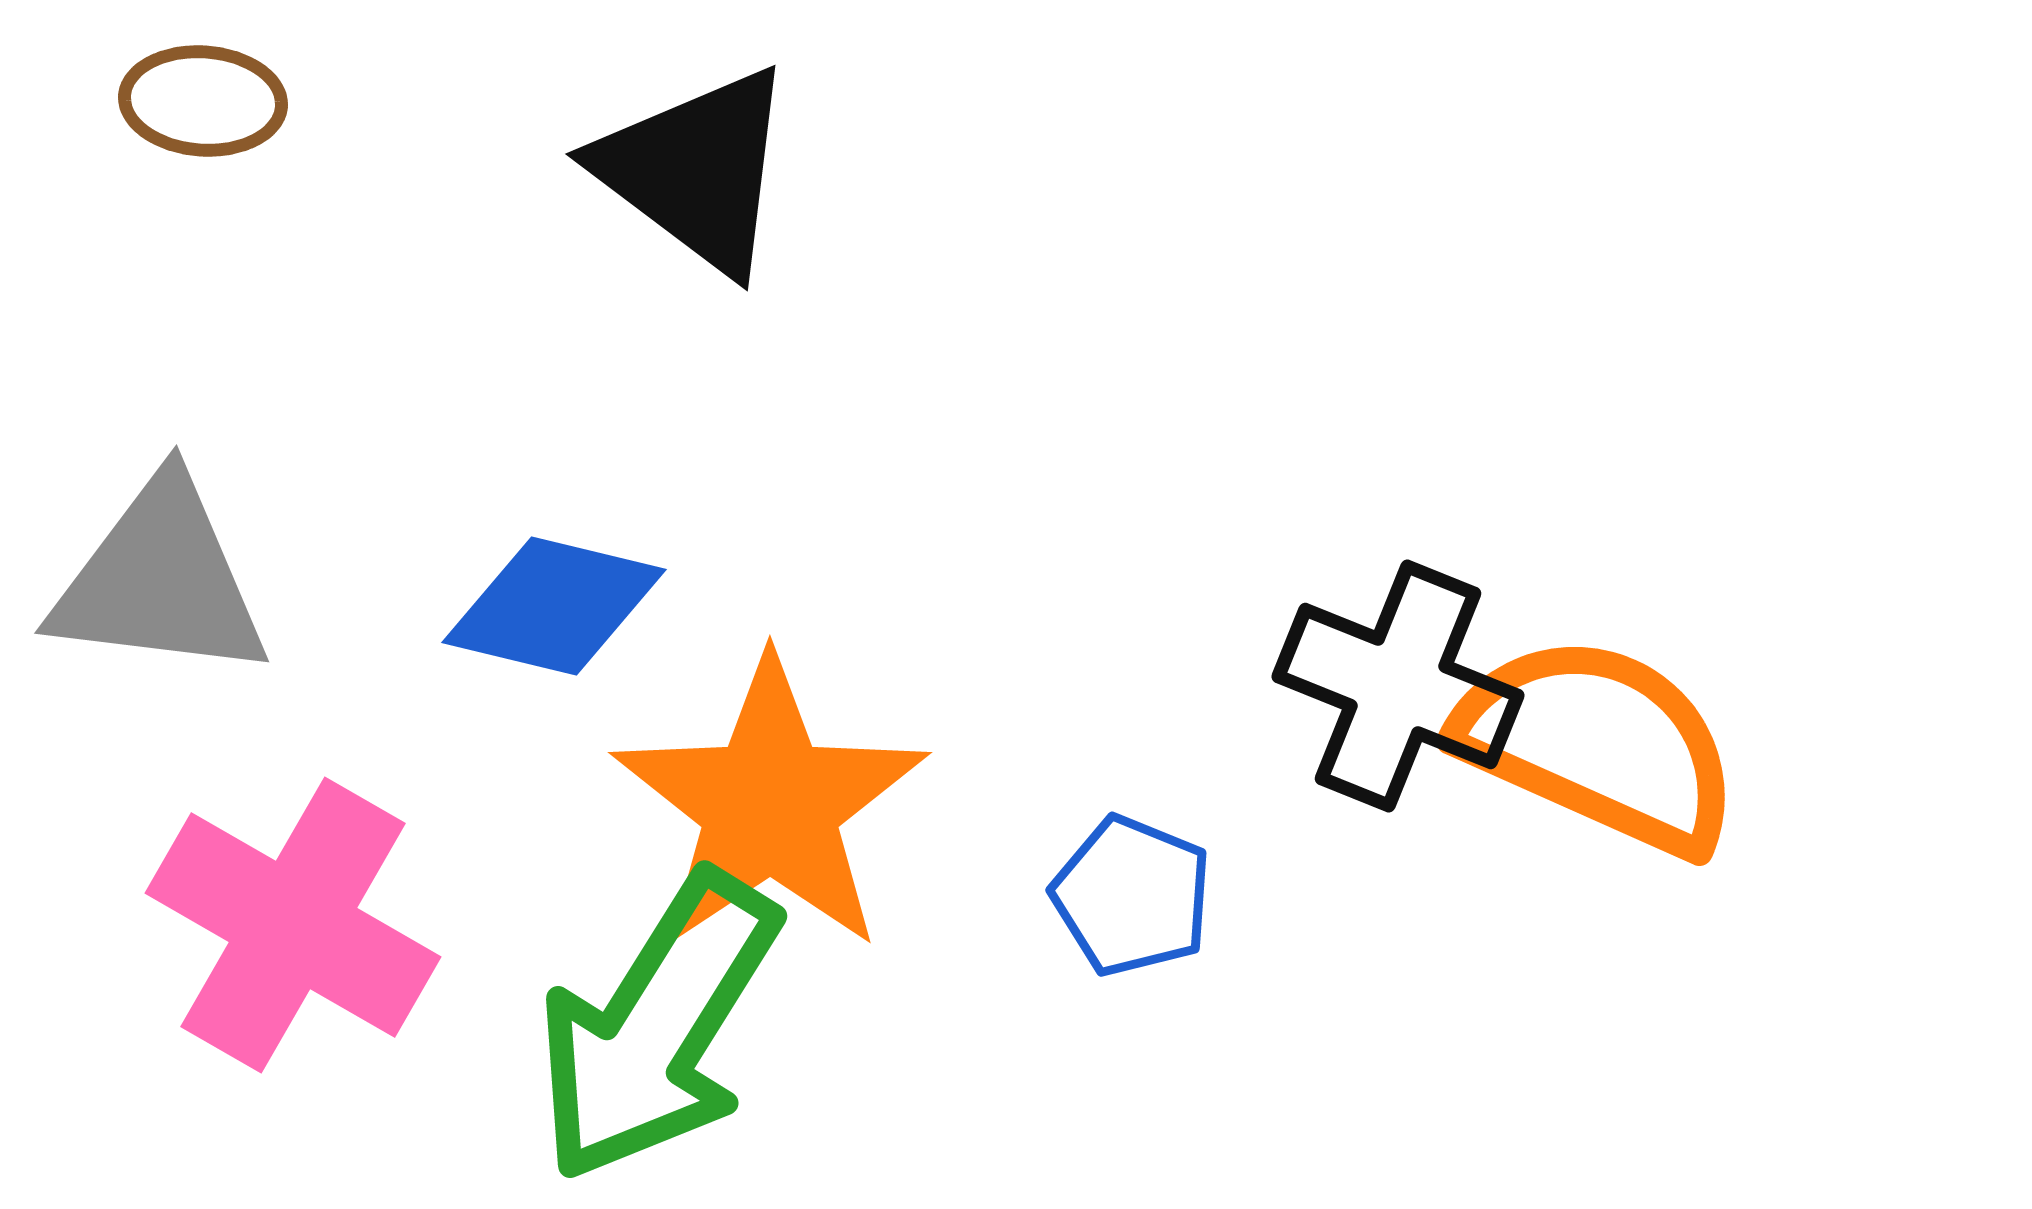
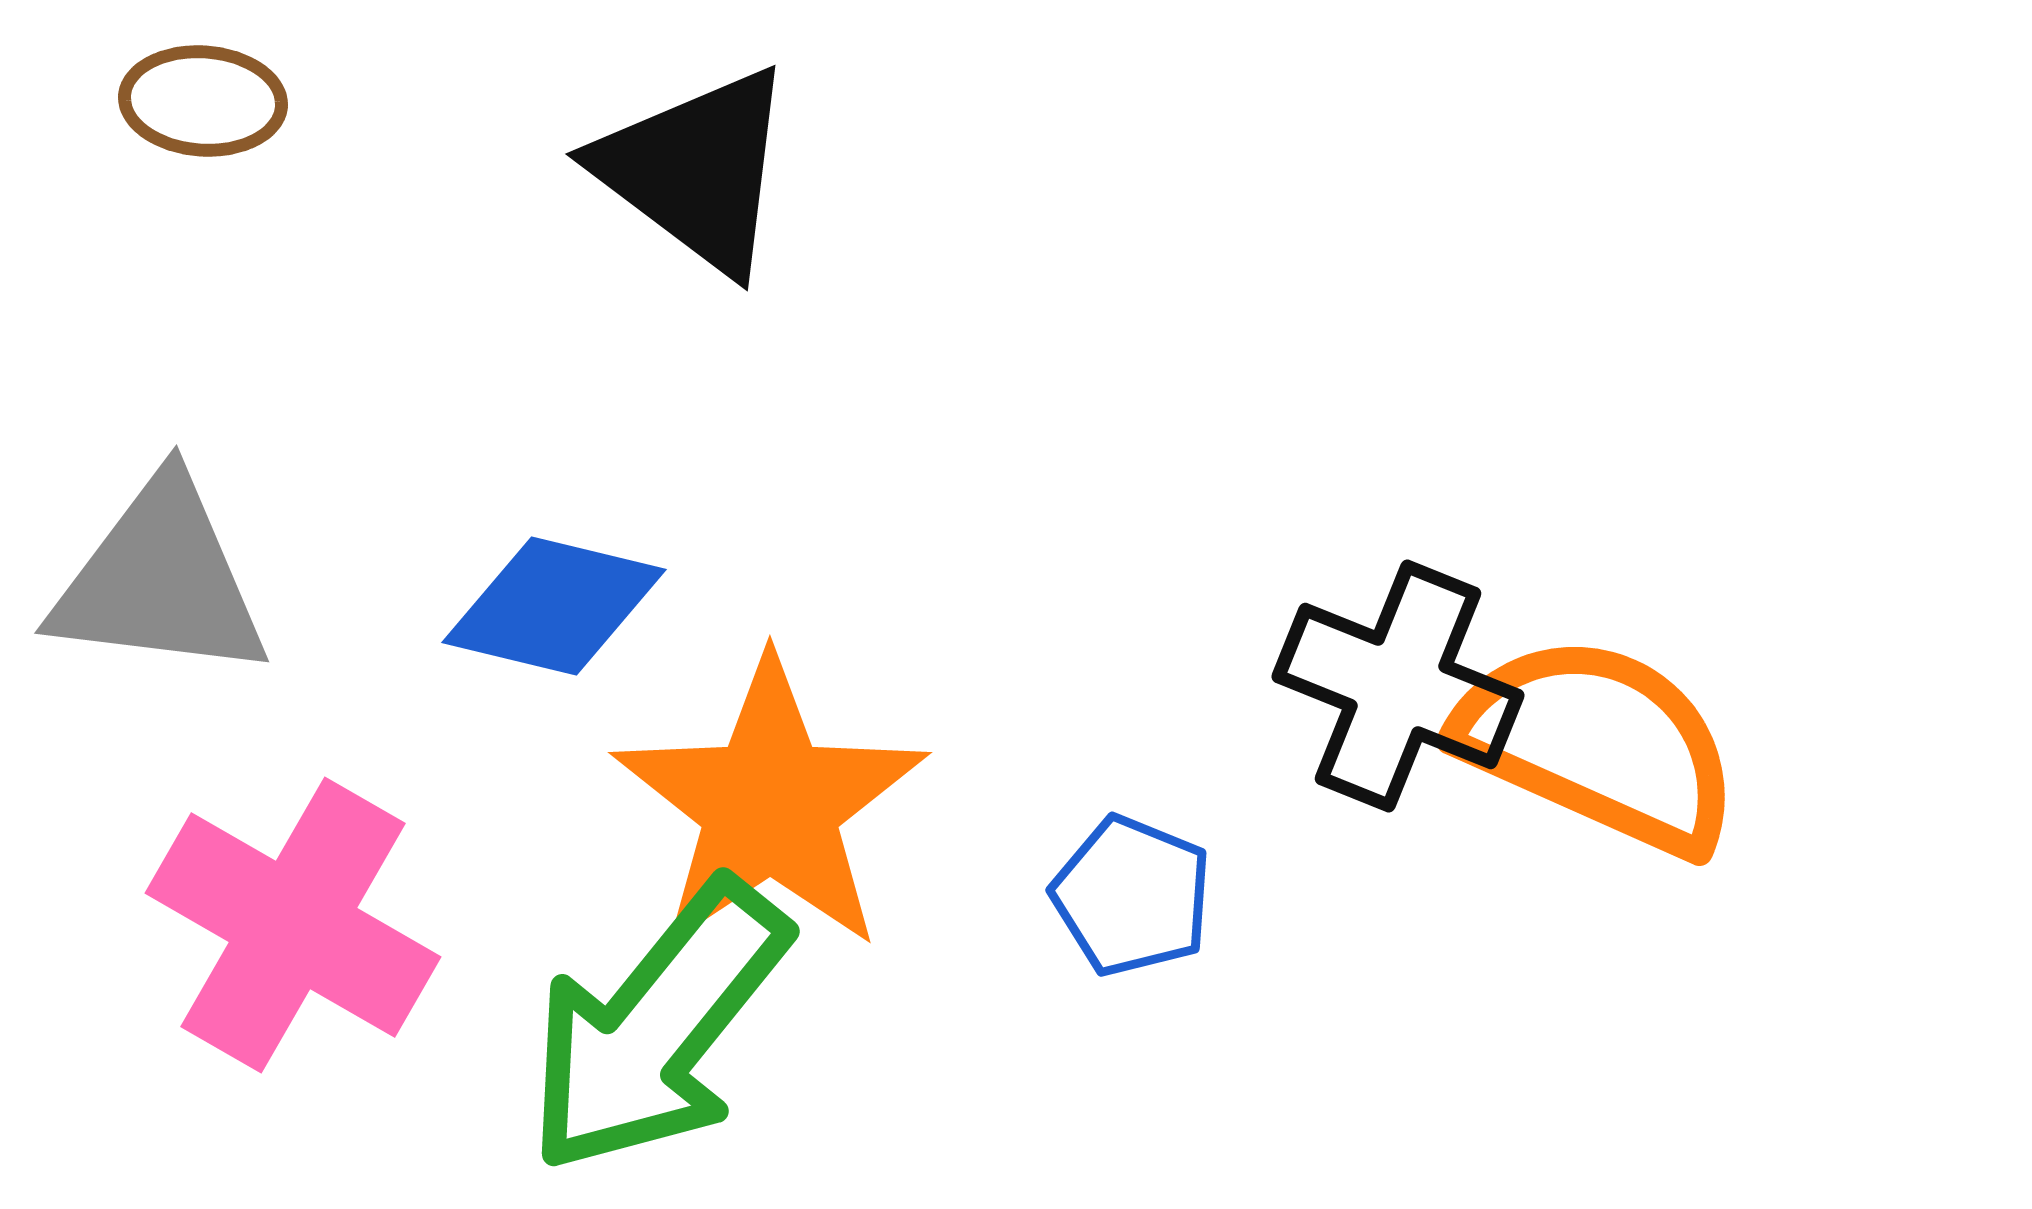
green arrow: rotated 7 degrees clockwise
